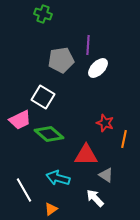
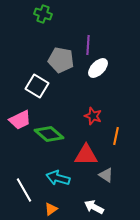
gray pentagon: rotated 20 degrees clockwise
white square: moved 6 px left, 11 px up
red star: moved 12 px left, 7 px up
orange line: moved 8 px left, 3 px up
white arrow: moved 1 px left, 9 px down; rotated 18 degrees counterclockwise
